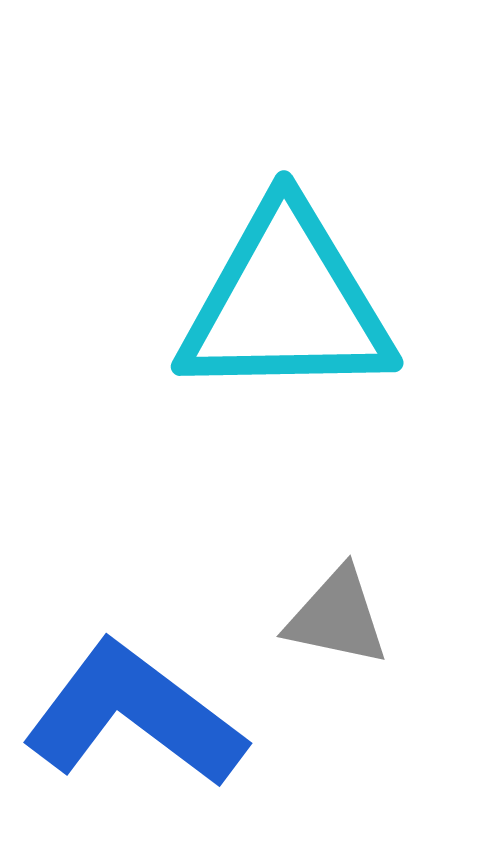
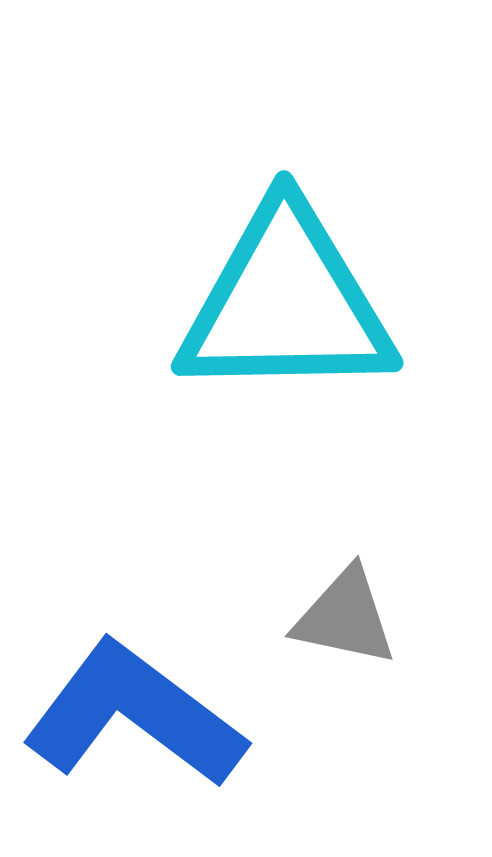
gray triangle: moved 8 px right
